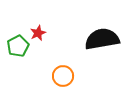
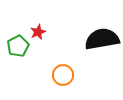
red star: moved 1 px up
orange circle: moved 1 px up
